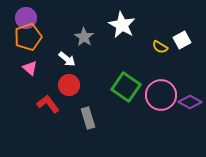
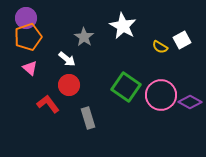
white star: moved 1 px right, 1 px down
